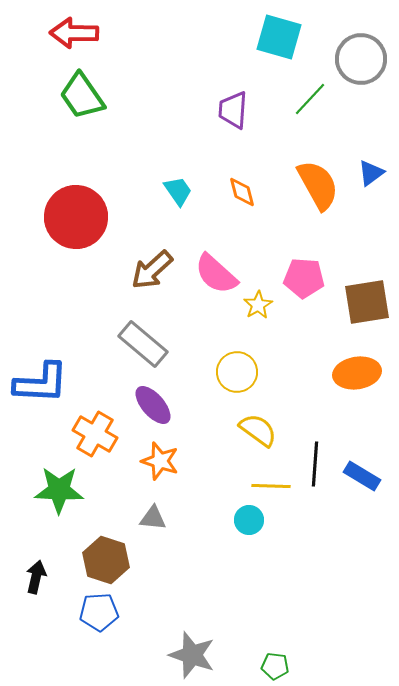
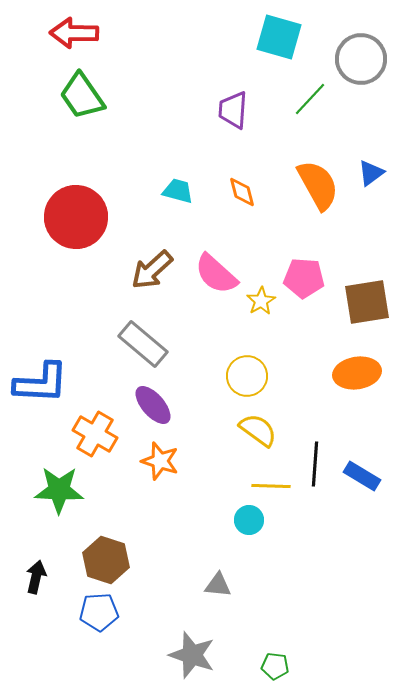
cyan trapezoid: rotated 40 degrees counterclockwise
yellow star: moved 3 px right, 4 px up
yellow circle: moved 10 px right, 4 px down
gray triangle: moved 65 px right, 67 px down
